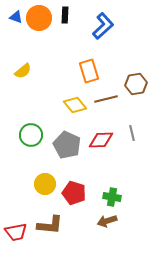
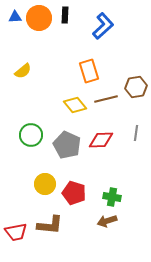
blue triangle: moved 1 px left; rotated 24 degrees counterclockwise
brown hexagon: moved 3 px down
gray line: moved 4 px right; rotated 21 degrees clockwise
